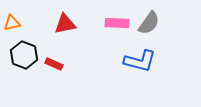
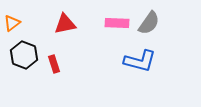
orange triangle: rotated 24 degrees counterclockwise
red rectangle: rotated 48 degrees clockwise
